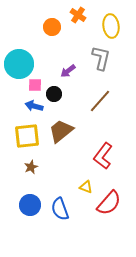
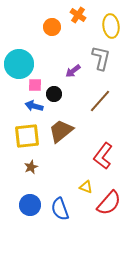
purple arrow: moved 5 px right
